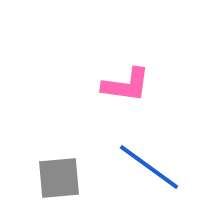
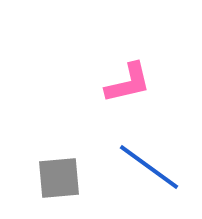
pink L-shape: moved 2 px right, 2 px up; rotated 21 degrees counterclockwise
